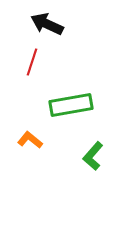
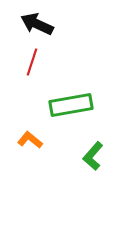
black arrow: moved 10 px left
